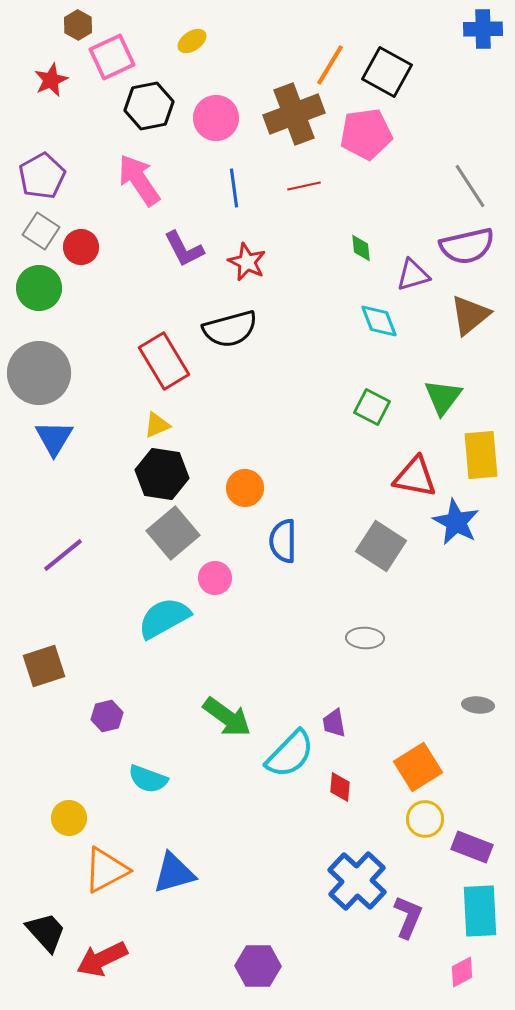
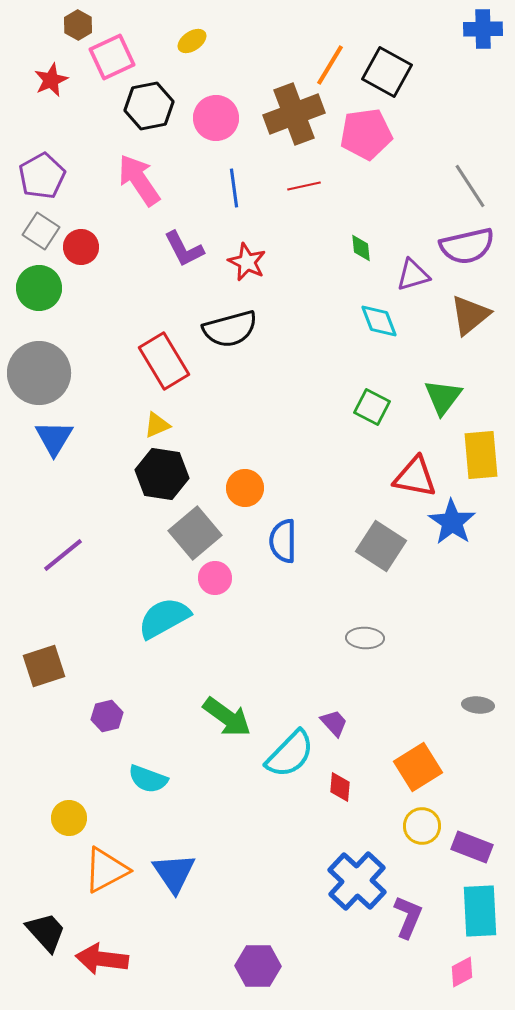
blue star at (456, 522): moved 4 px left; rotated 6 degrees clockwise
gray square at (173, 533): moved 22 px right
purple trapezoid at (334, 723): rotated 148 degrees clockwise
yellow circle at (425, 819): moved 3 px left, 7 px down
blue triangle at (174, 873): rotated 48 degrees counterclockwise
red arrow at (102, 959): rotated 33 degrees clockwise
